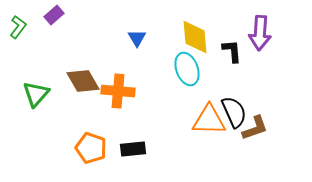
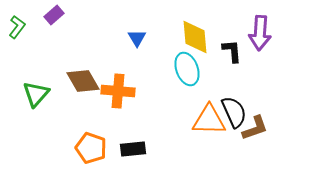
green L-shape: moved 1 px left
